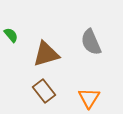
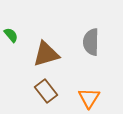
gray semicircle: rotated 24 degrees clockwise
brown rectangle: moved 2 px right
